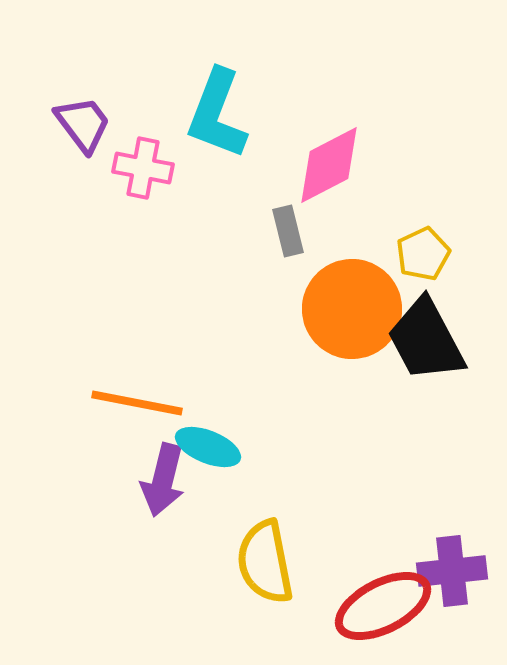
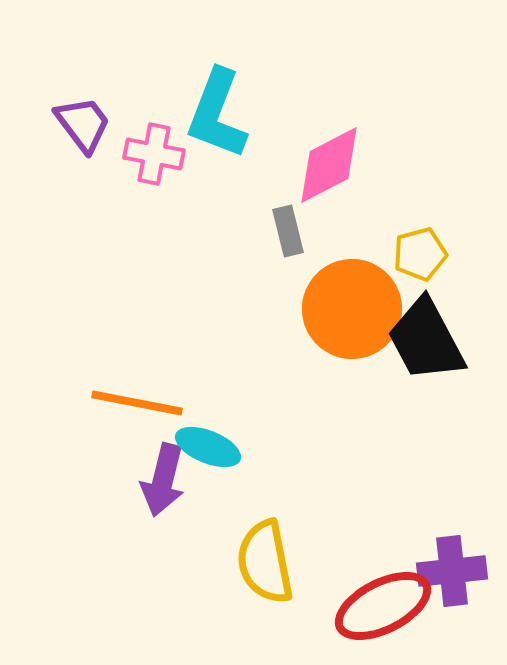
pink cross: moved 11 px right, 14 px up
yellow pentagon: moved 3 px left; rotated 10 degrees clockwise
